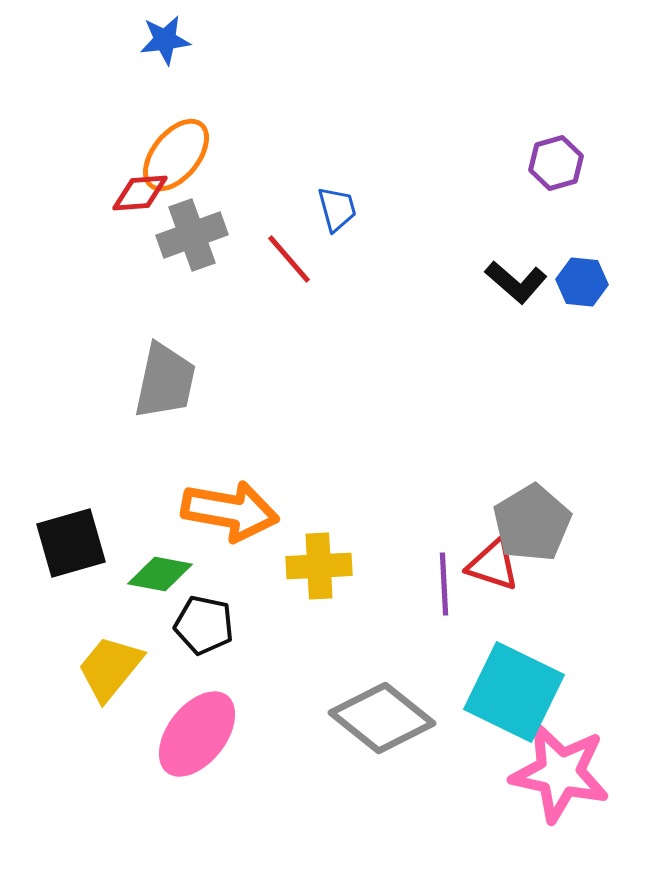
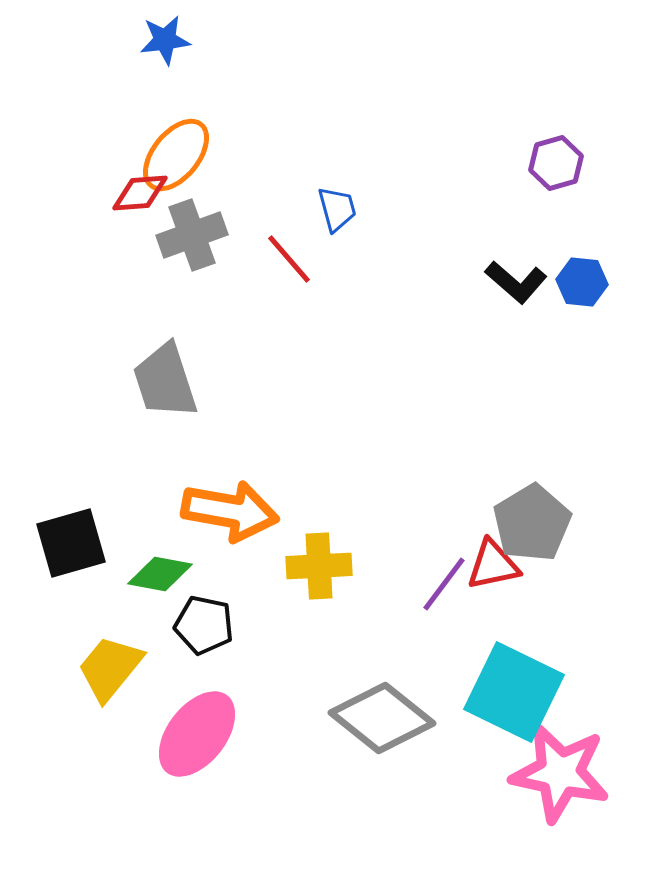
gray trapezoid: rotated 150 degrees clockwise
red triangle: rotated 30 degrees counterclockwise
purple line: rotated 40 degrees clockwise
